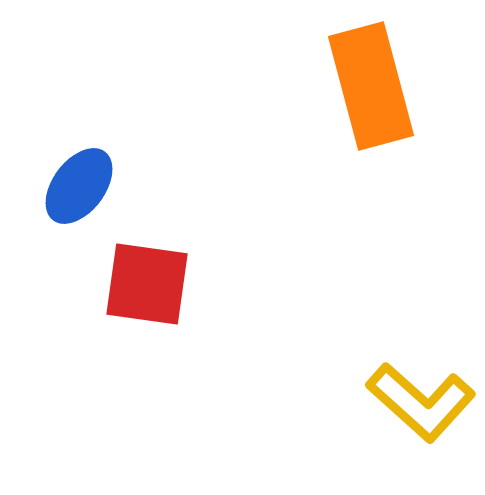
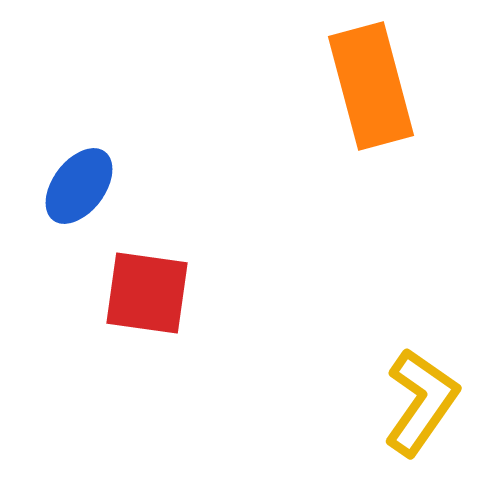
red square: moved 9 px down
yellow L-shape: rotated 97 degrees counterclockwise
